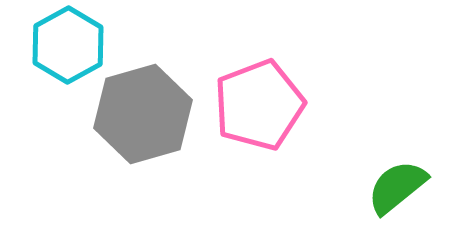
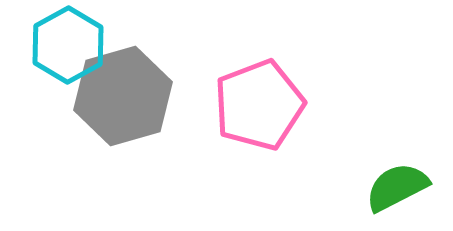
gray hexagon: moved 20 px left, 18 px up
green semicircle: rotated 12 degrees clockwise
